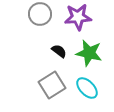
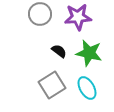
cyan ellipse: rotated 15 degrees clockwise
